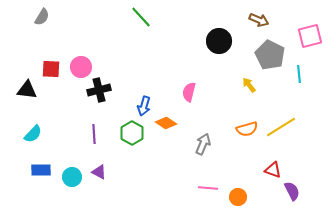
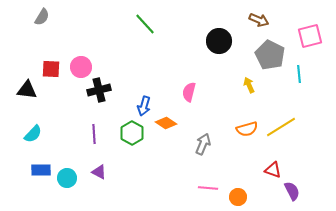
green line: moved 4 px right, 7 px down
yellow arrow: rotated 14 degrees clockwise
cyan circle: moved 5 px left, 1 px down
